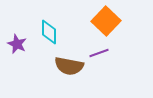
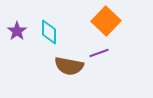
purple star: moved 13 px up; rotated 12 degrees clockwise
